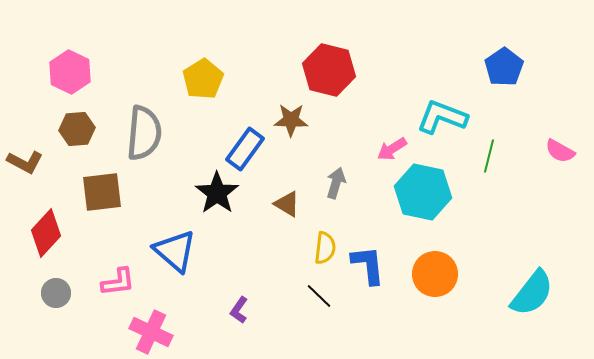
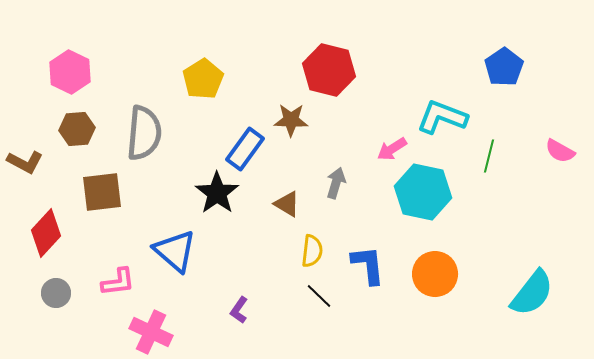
yellow semicircle: moved 13 px left, 3 px down
